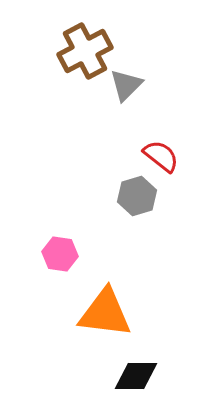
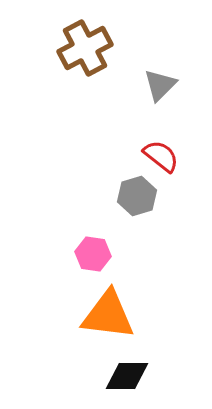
brown cross: moved 3 px up
gray triangle: moved 34 px right
pink hexagon: moved 33 px right
orange triangle: moved 3 px right, 2 px down
black diamond: moved 9 px left
